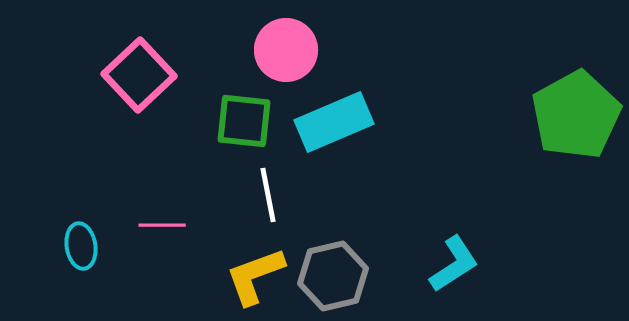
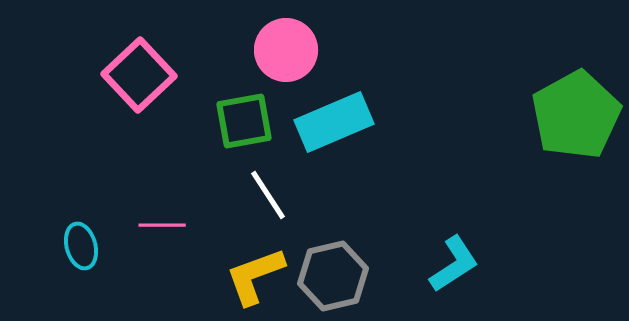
green square: rotated 16 degrees counterclockwise
white line: rotated 22 degrees counterclockwise
cyan ellipse: rotated 6 degrees counterclockwise
